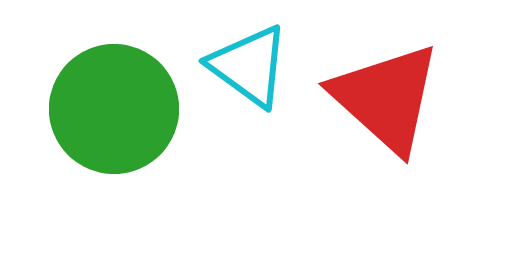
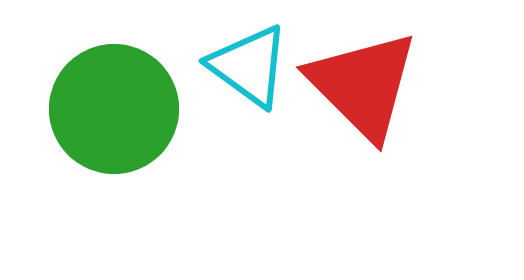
red triangle: moved 23 px left, 13 px up; rotated 3 degrees clockwise
